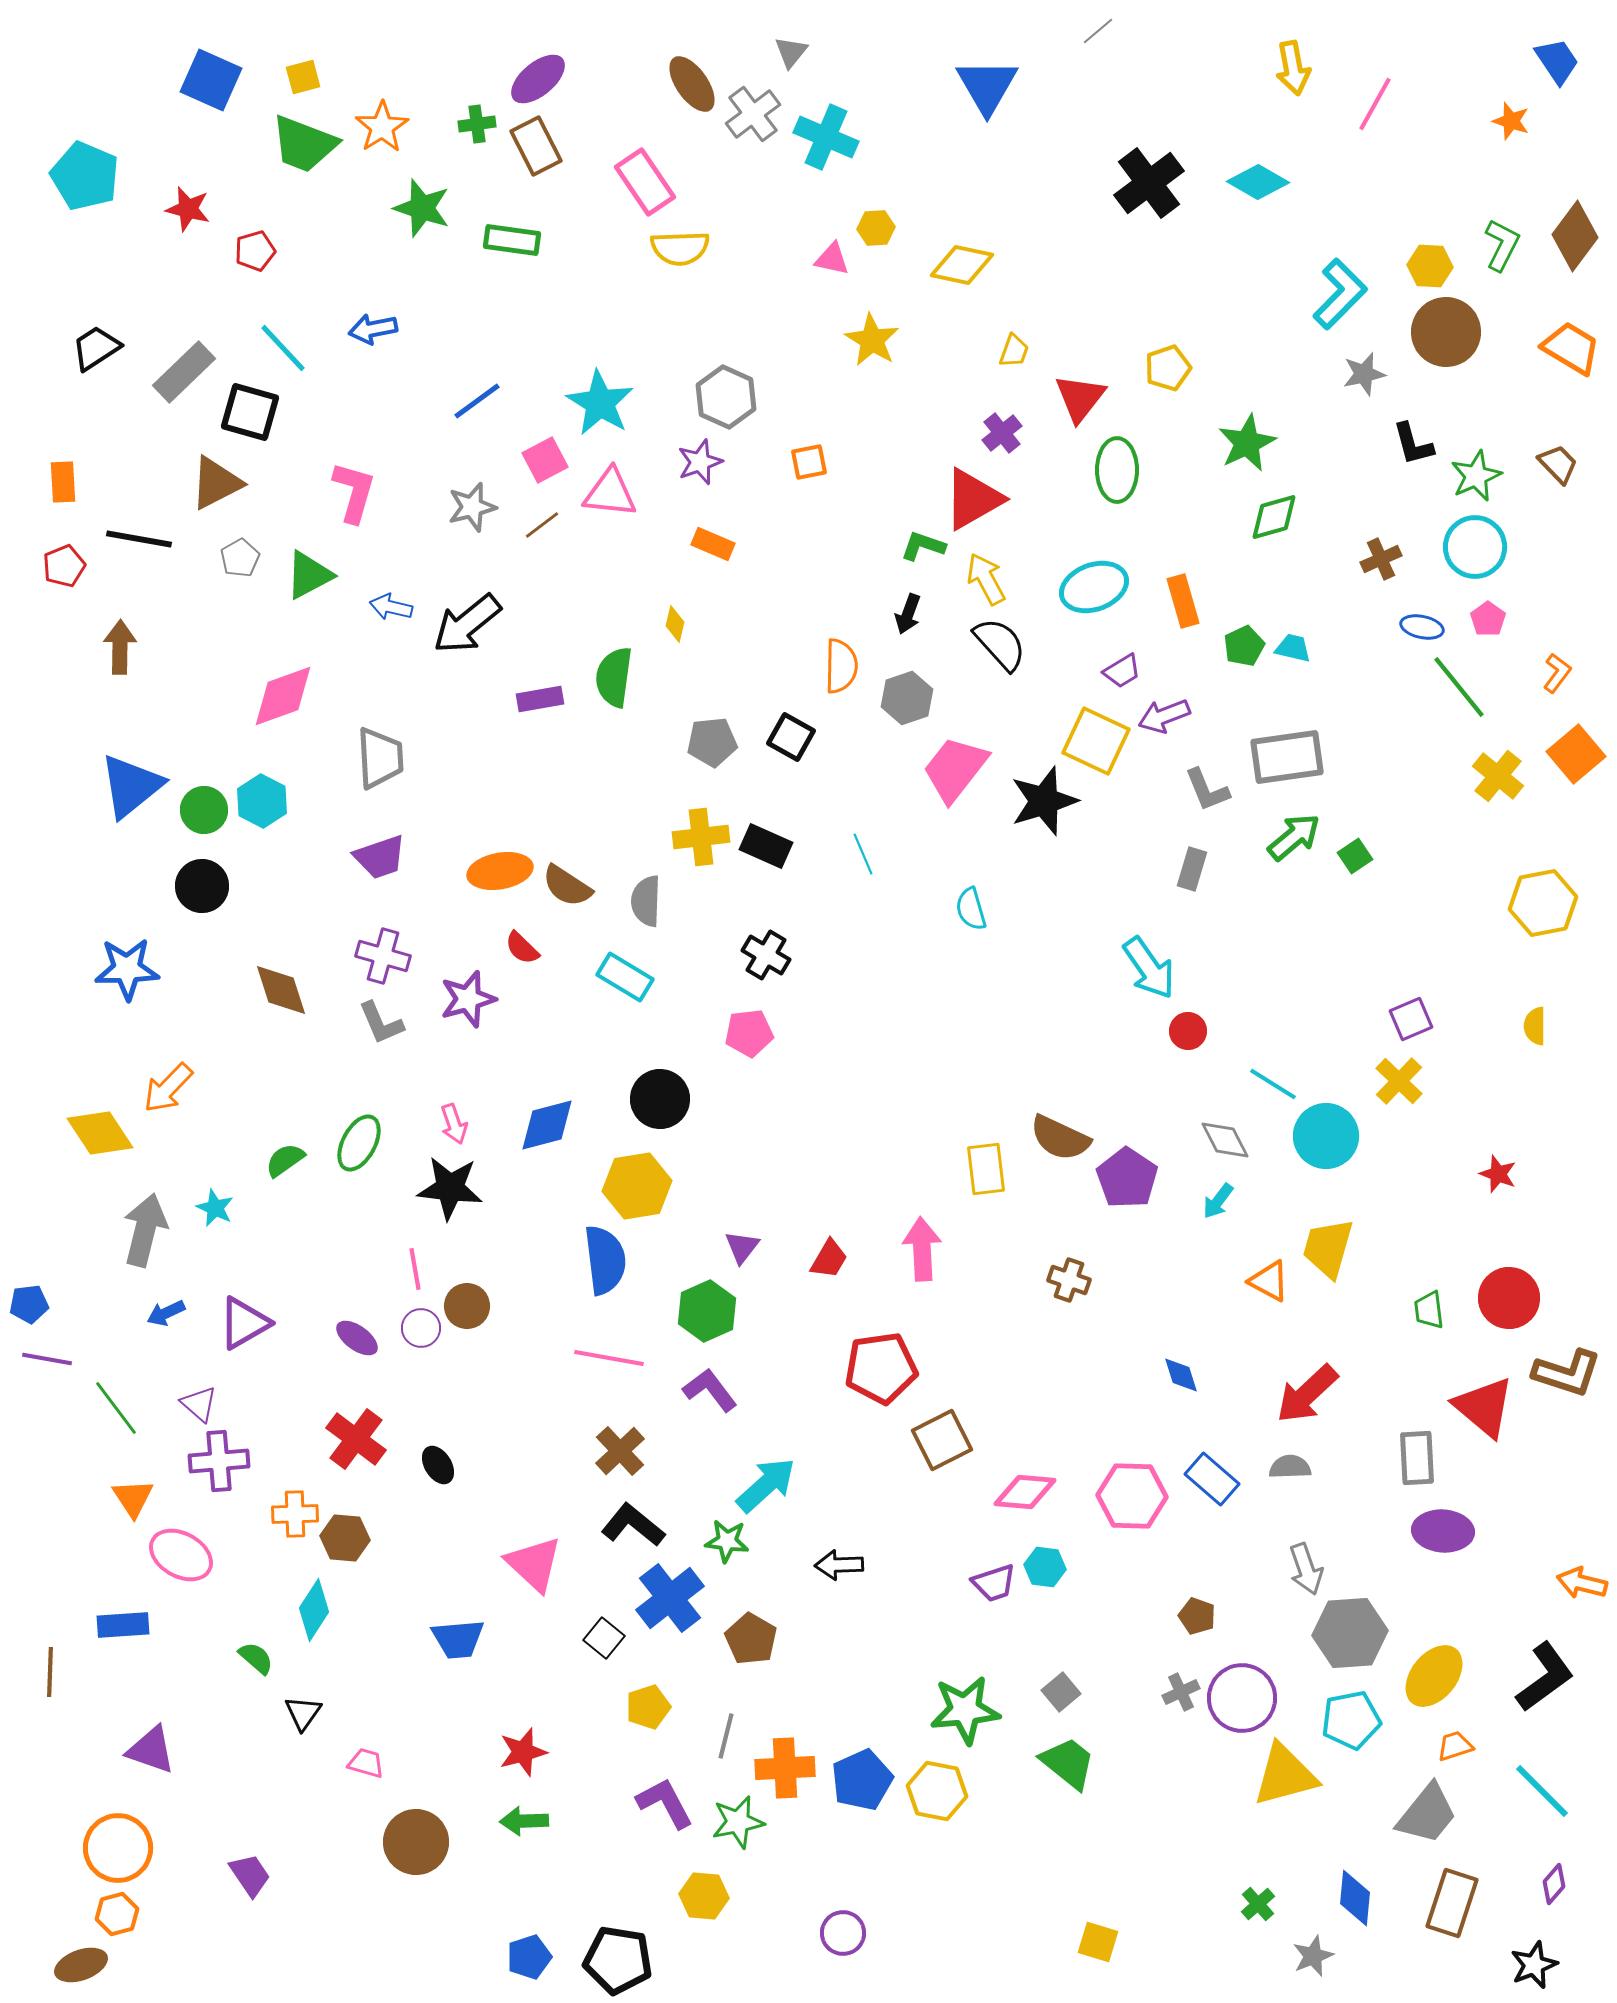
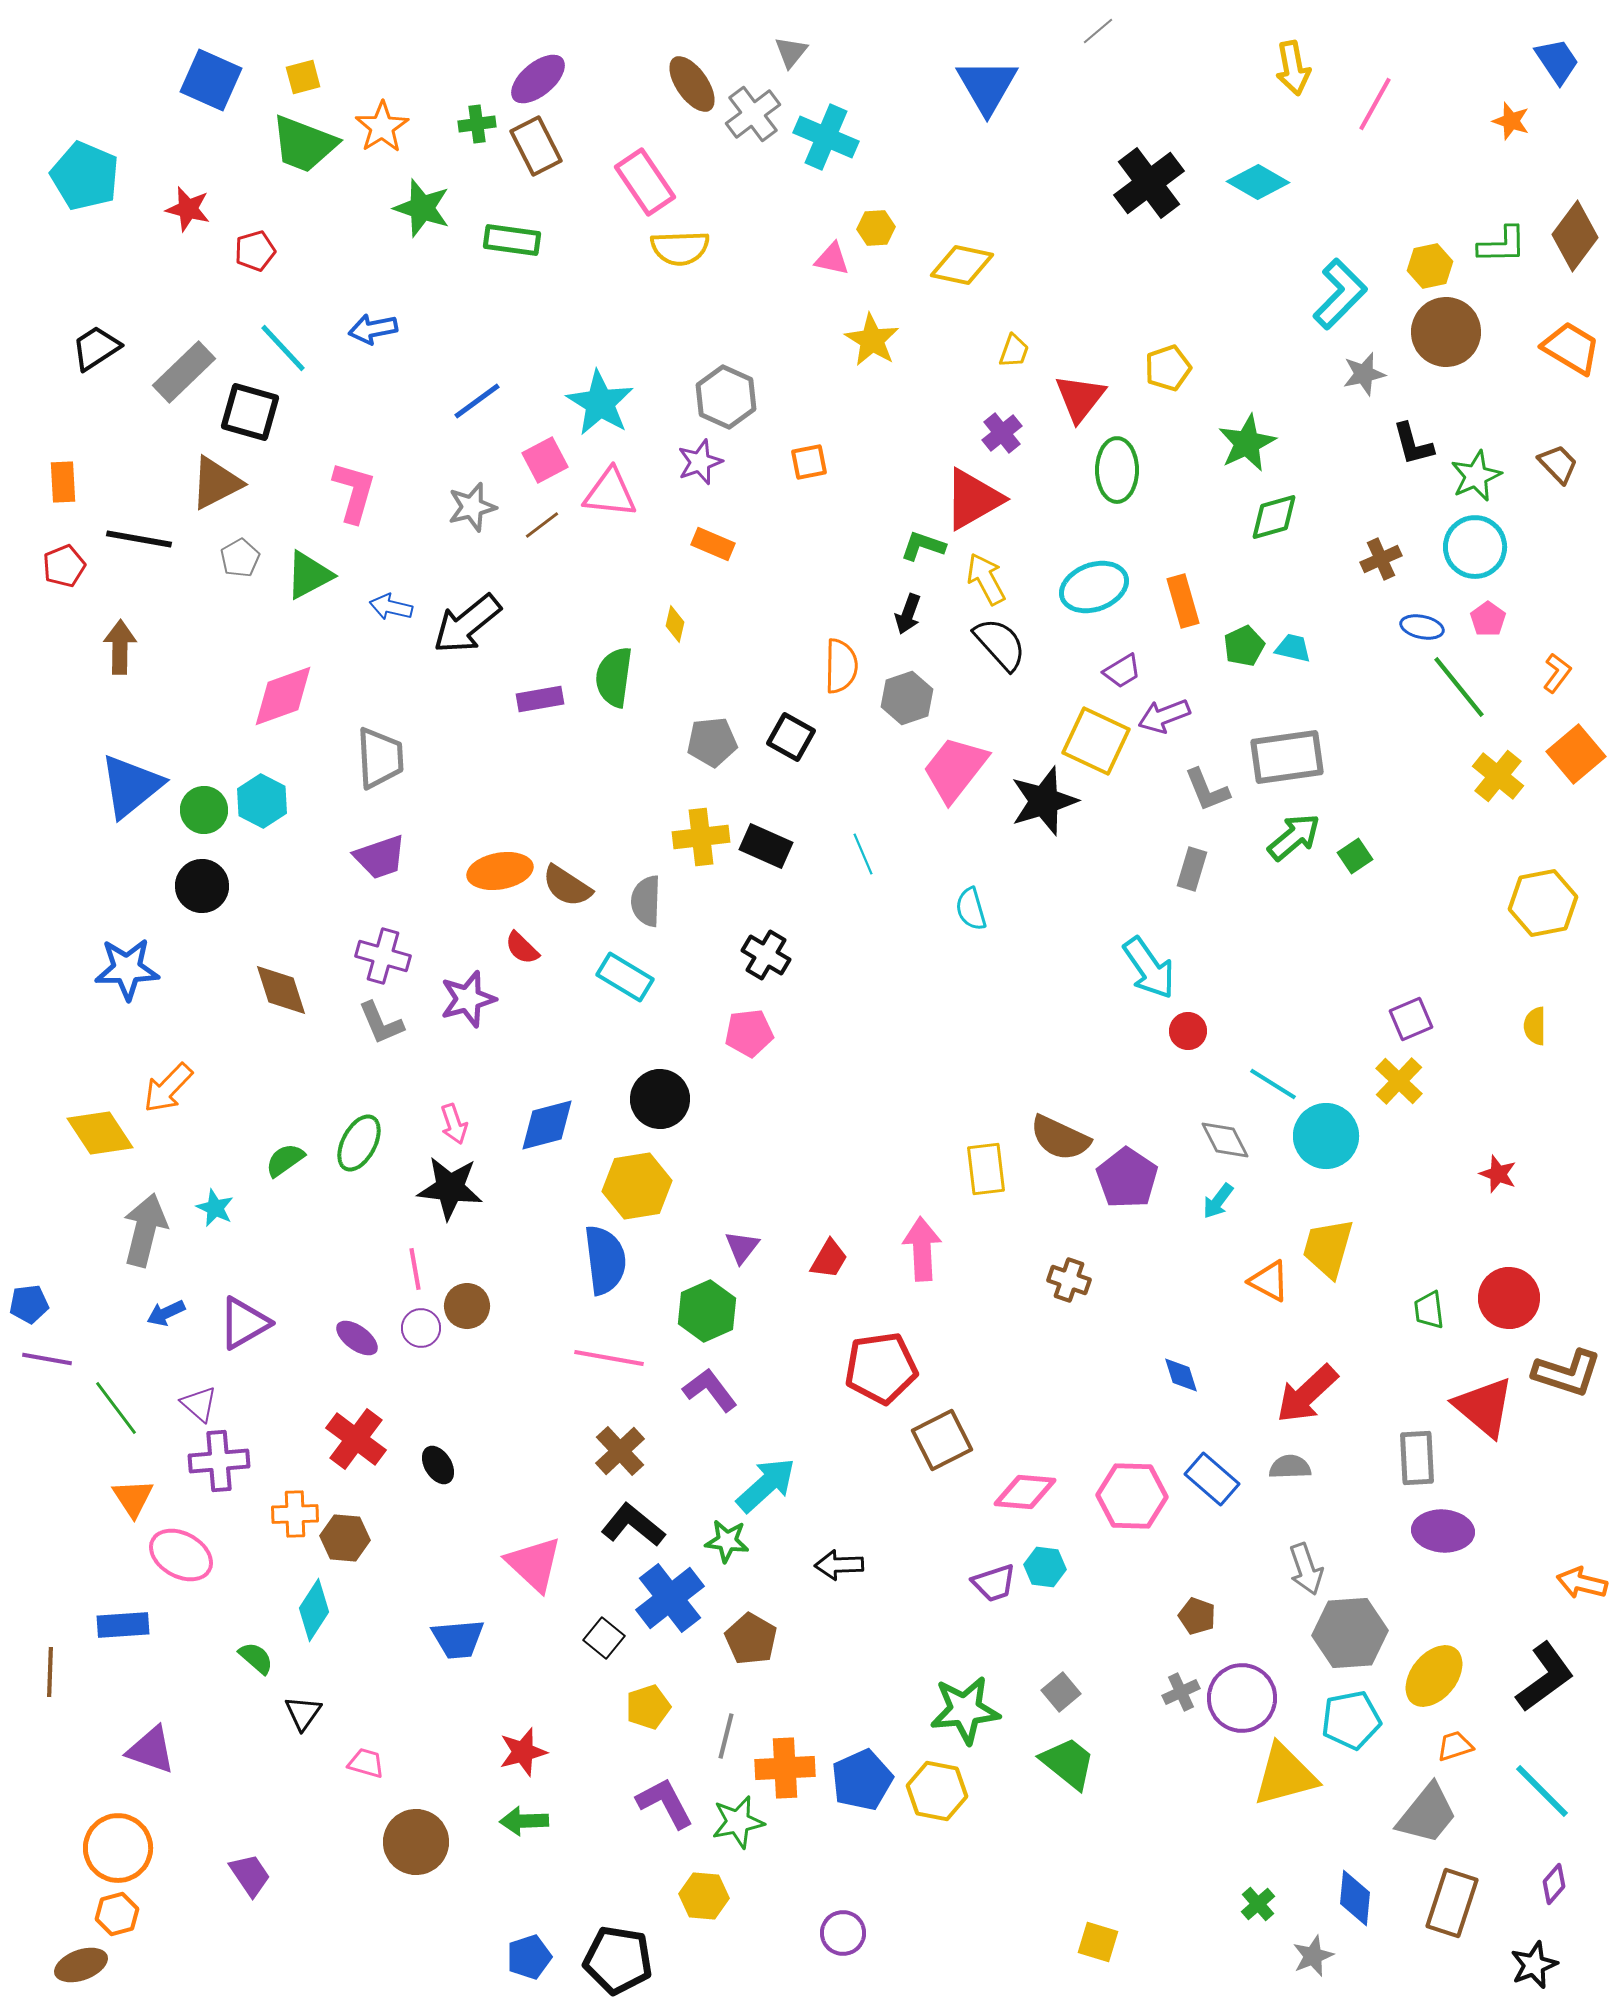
green L-shape at (1502, 245): rotated 62 degrees clockwise
yellow hexagon at (1430, 266): rotated 15 degrees counterclockwise
